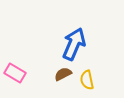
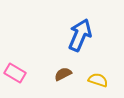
blue arrow: moved 6 px right, 9 px up
yellow semicircle: moved 11 px right; rotated 120 degrees clockwise
